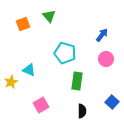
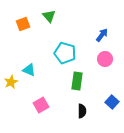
pink circle: moved 1 px left
